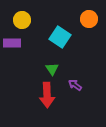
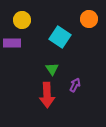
purple arrow: rotated 80 degrees clockwise
